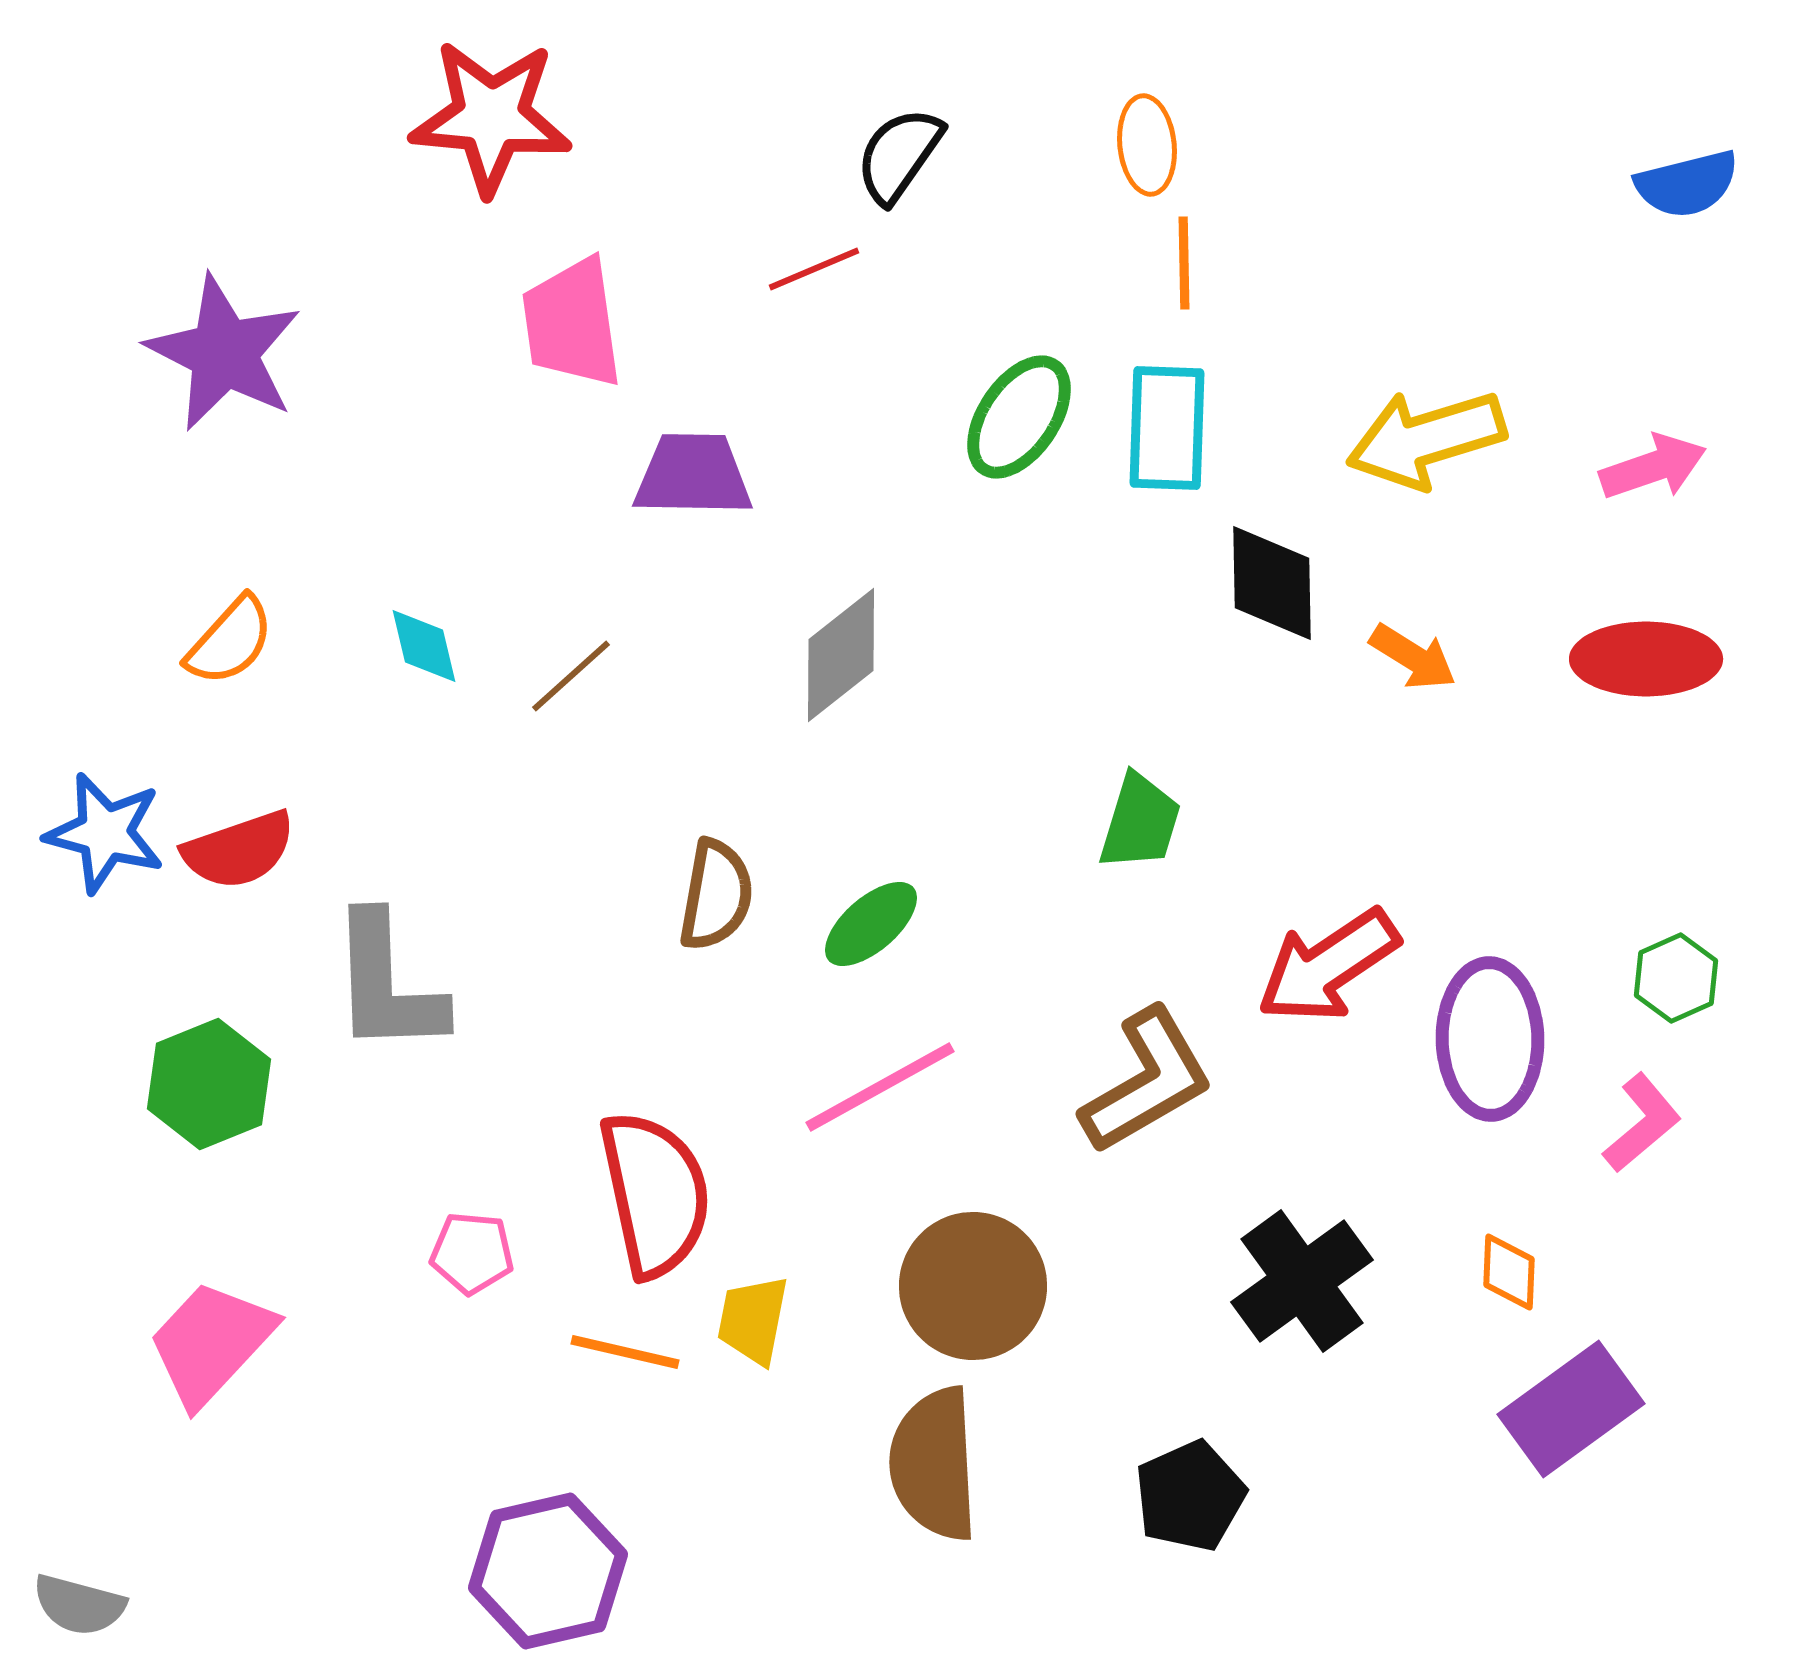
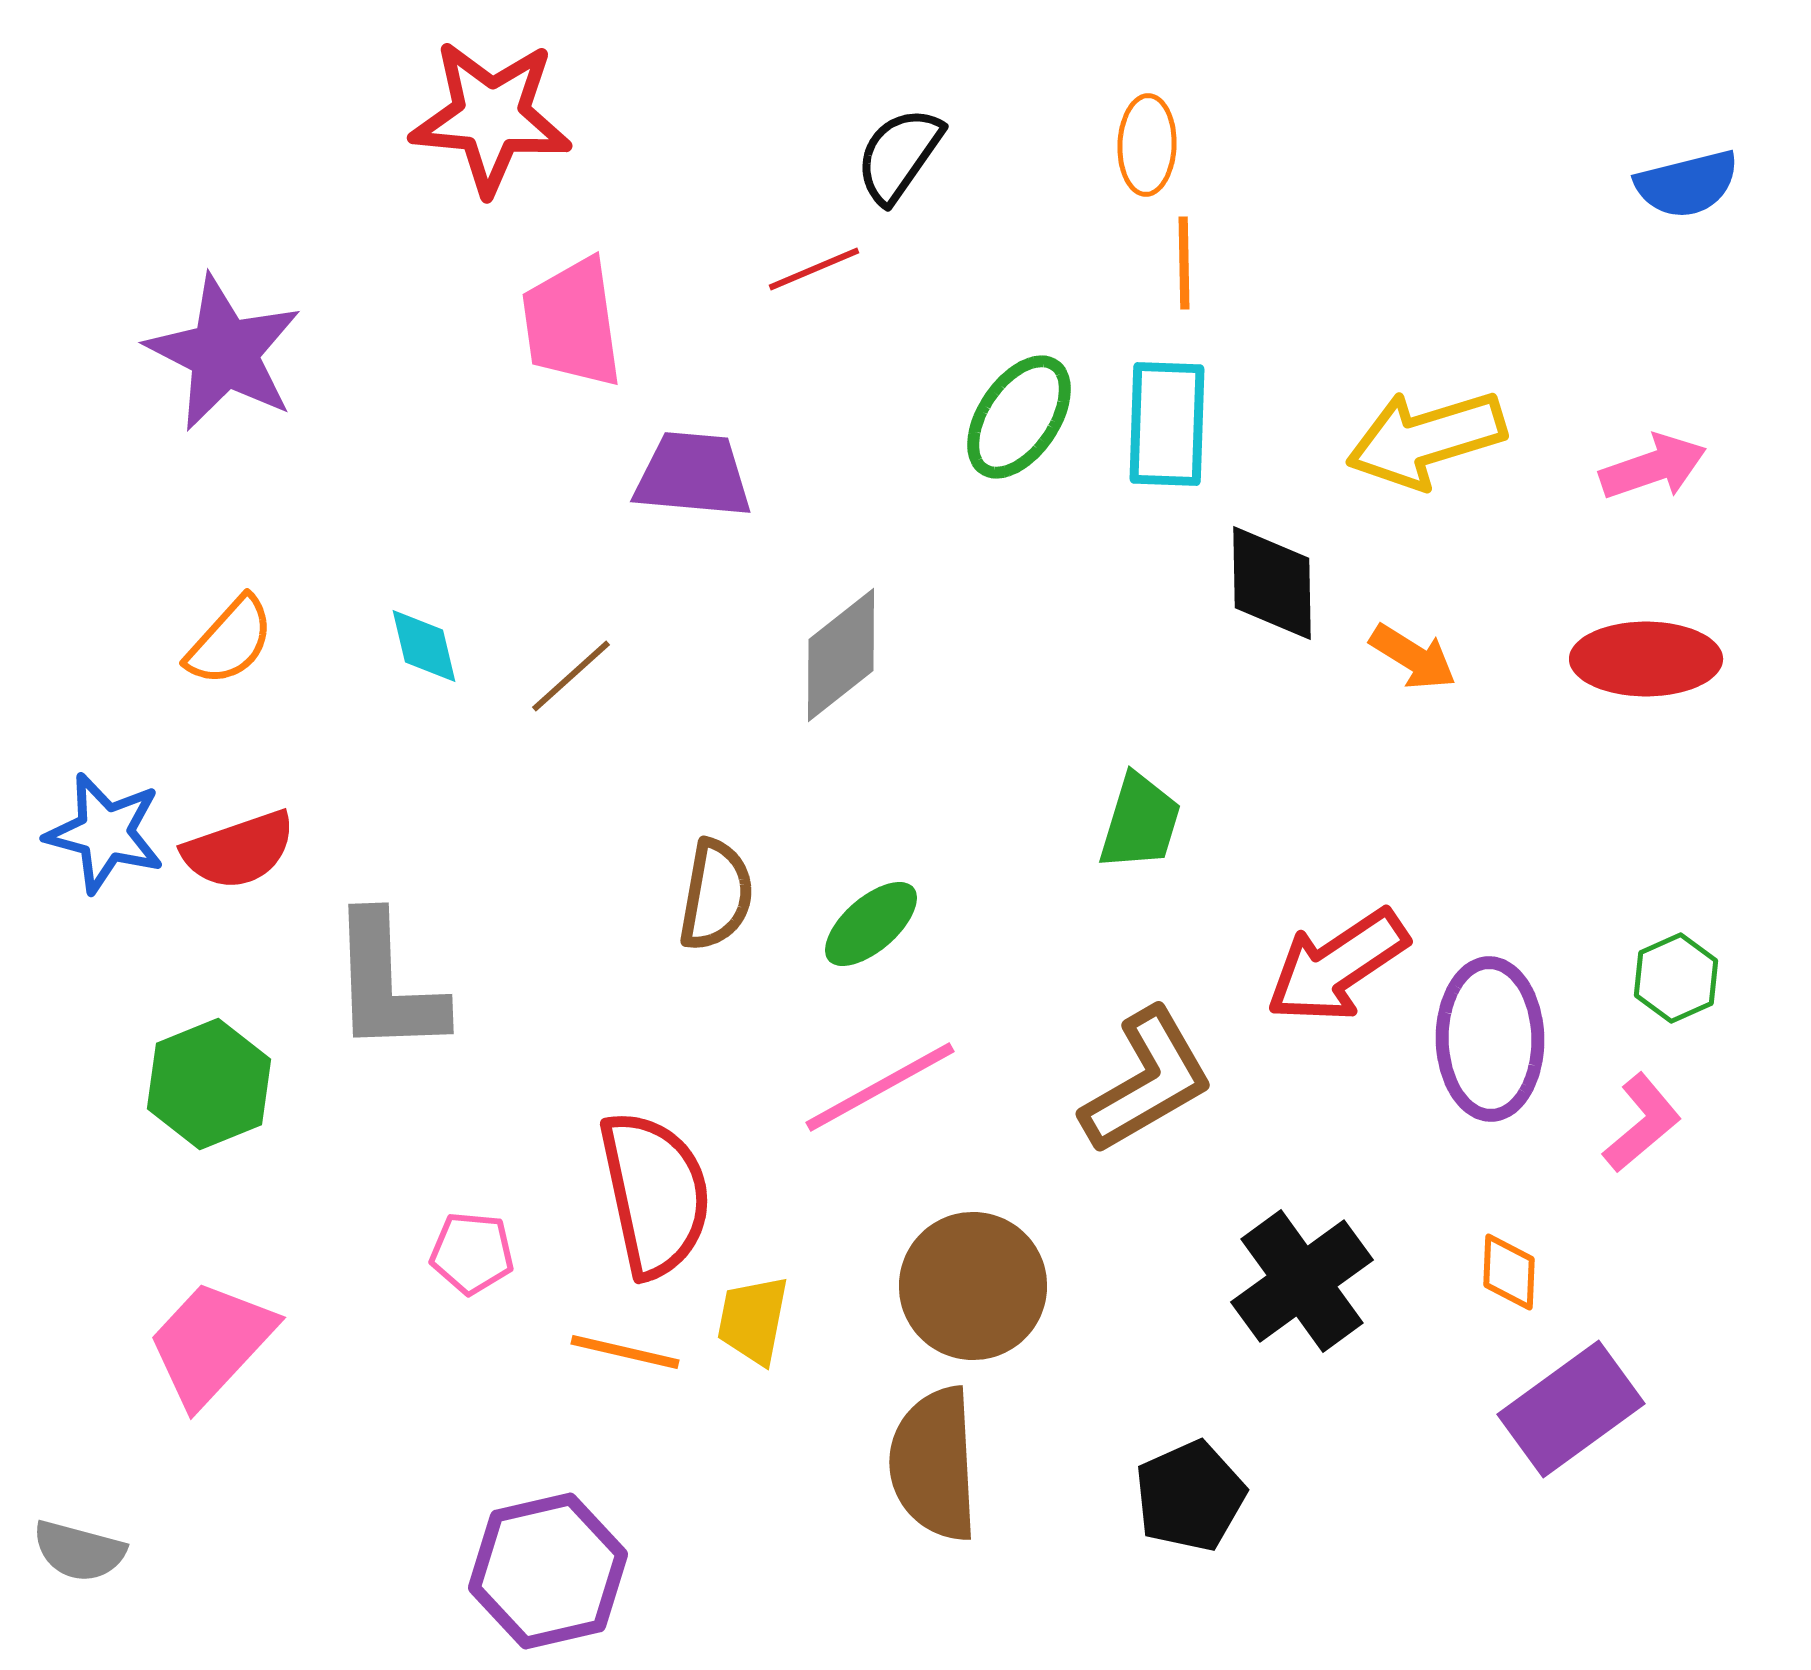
orange ellipse at (1147, 145): rotated 8 degrees clockwise
cyan rectangle at (1167, 428): moved 4 px up
purple trapezoid at (693, 475): rotated 4 degrees clockwise
red arrow at (1328, 966): moved 9 px right
gray semicircle at (79, 1605): moved 54 px up
